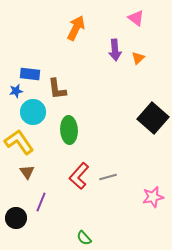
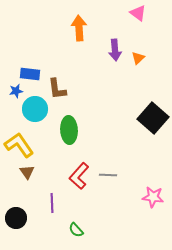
pink triangle: moved 2 px right, 5 px up
orange arrow: moved 3 px right; rotated 30 degrees counterclockwise
cyan circle: moved 2 px right, 3 px up
yellow L-shape: moved 3 px down
gray line: moved 2 px up; rotated 18 degrees clockwise
pink star: rotated 20 degrees clockwise
purple line: moved 11 px right, 1 px down; rotated 24 degrees counterclockwise
green semicircle: moved 8 px left, 8 px up
